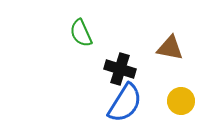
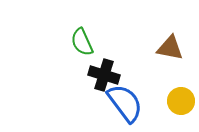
green semicircle: moved 1 px right, 9 px down
black cross: moved 16 px left, 6 px down
blue semicircle: rotated 69 degrees counterclockwise
